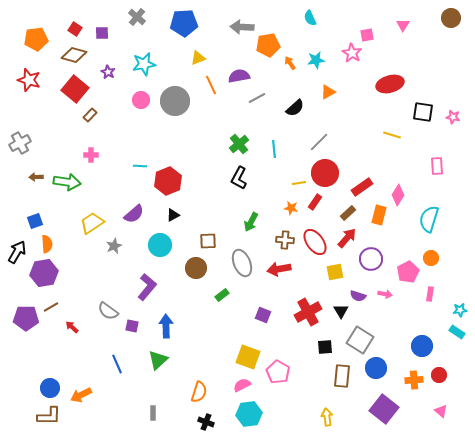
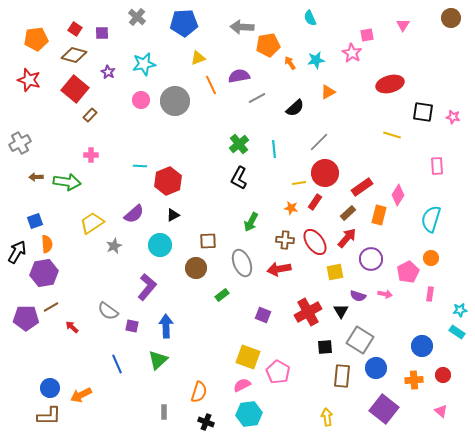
cyan semicircle at (429, 219): moved 2 px right
red circle at (439, 375): moved 4 px right
gray rectangle at (153, 413): moved 11 px right, 1 px up
